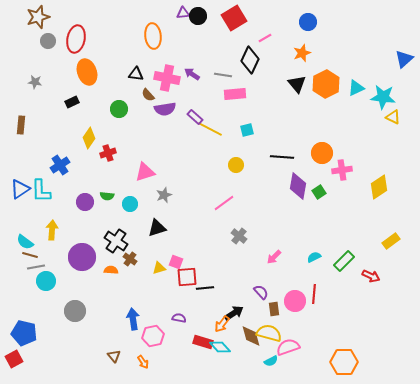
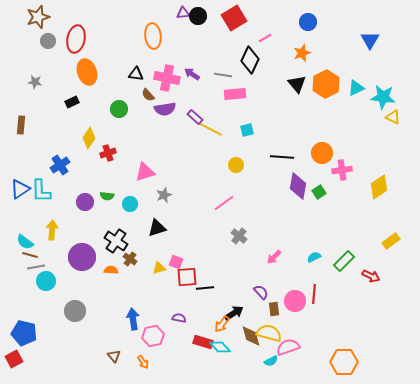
blue triangle at (404, 59): moved 34 px left, 19 px up; rotated 18 degrees counterclockwise
